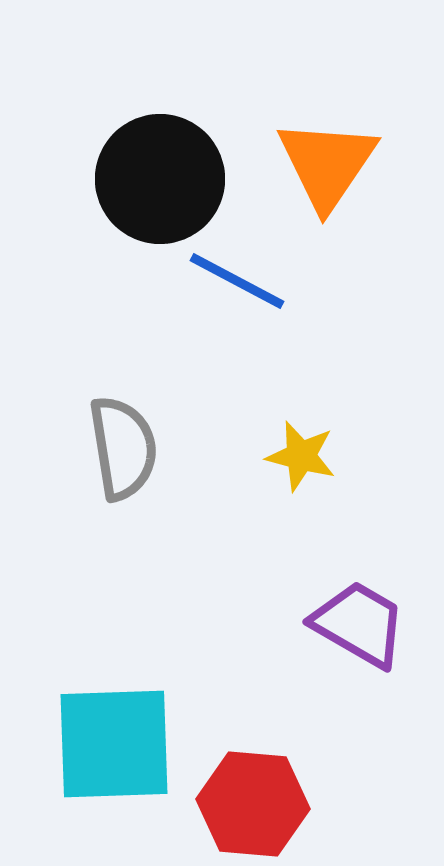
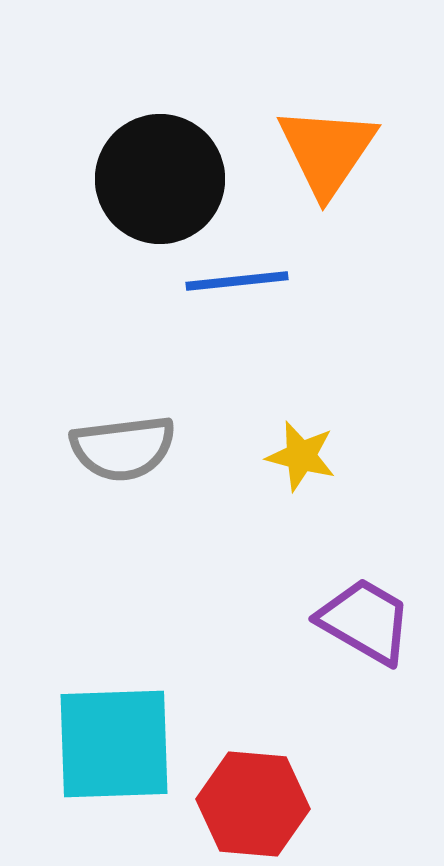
orange triangle: moved 13 px up
blue line: rotated 34 degrees counterclockwise
gray semicircle: rotated 92 degrees clockwise
purple trapezoid: moved 6 px right, 3 px up
